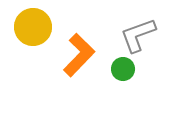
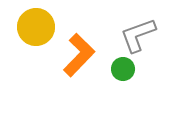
yellow circle: moved 3 px right
